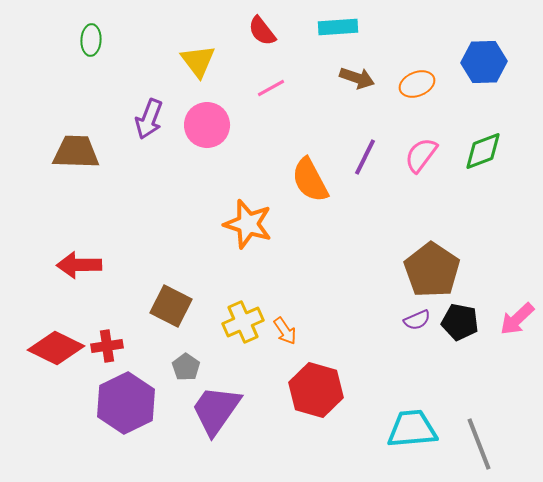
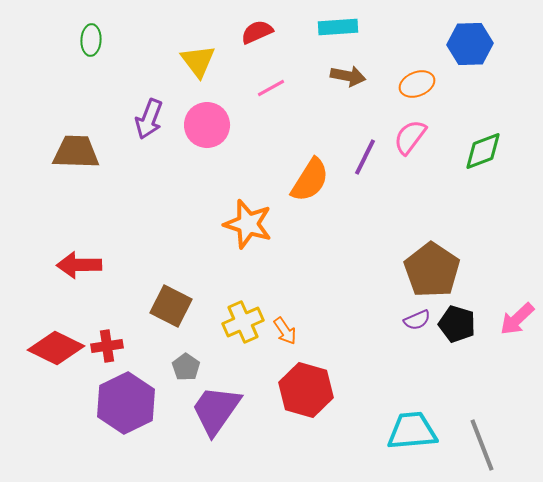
red semicircle: moved 5 px left, 1 px down; rotated 104 degrees clockwise
blue hexagon: moved 14 px left, 18 px up
brown arrow: moved 9 px left, 2 px up; rotated 8 degrees counterclockwise
pink semicircle: moved 11 px left, 18 px up
orange semicircle: rotated 120 degrees counterclockwise
black pentagon: moved 3 px left, 2 px down; rotated 6 degrees clockwise
red hexagon: moved 10 px left
cyan trapezoid: moved 2 px down
gray line: moved 3 px right, 1 px down
